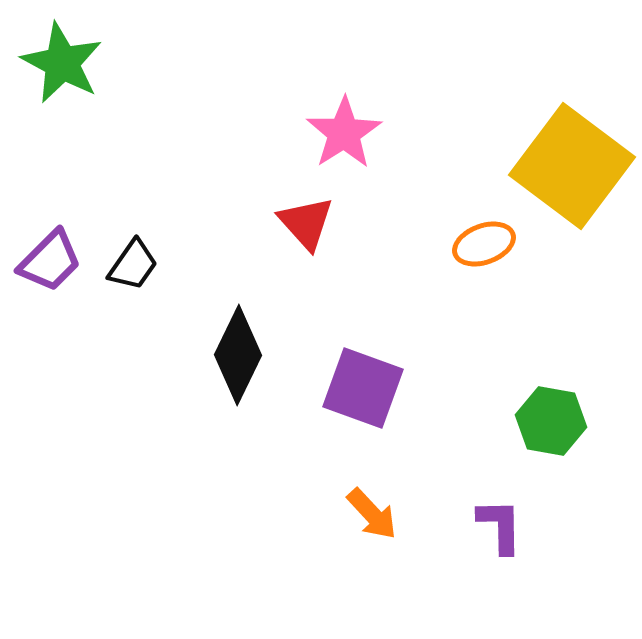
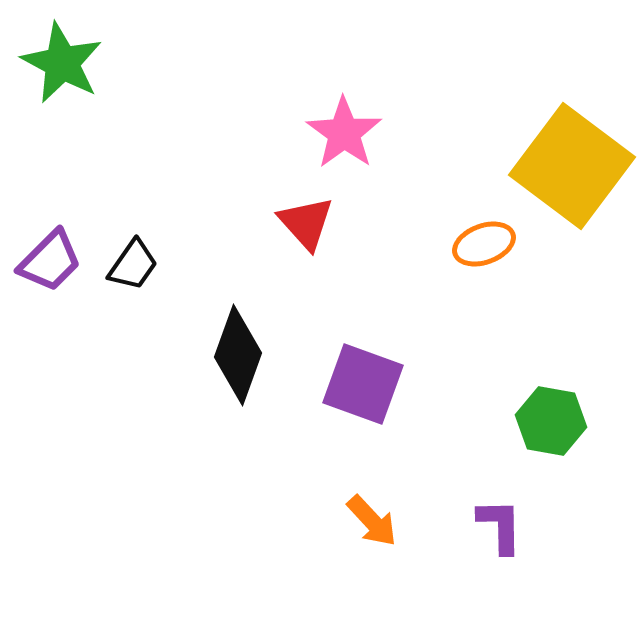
pink star: rotated 4 degrees counterclockwise
black diamond: rotated 6 degrees counterclockwise
purple square: moved 4 px up
orange arrow: moved 7 px down
